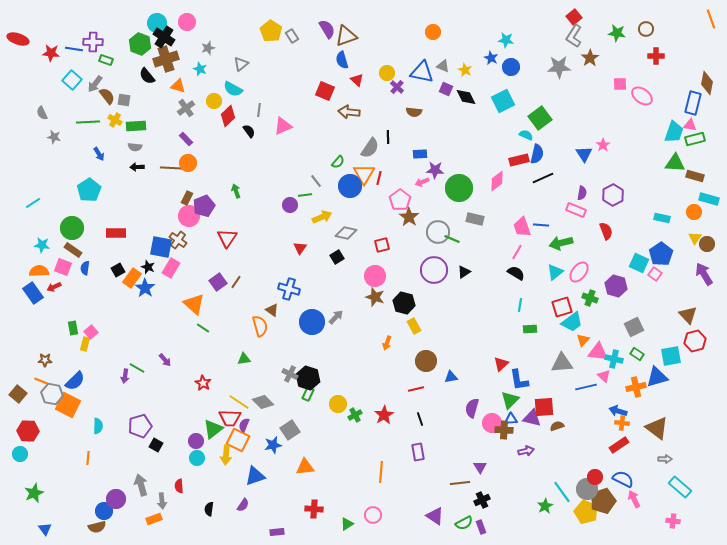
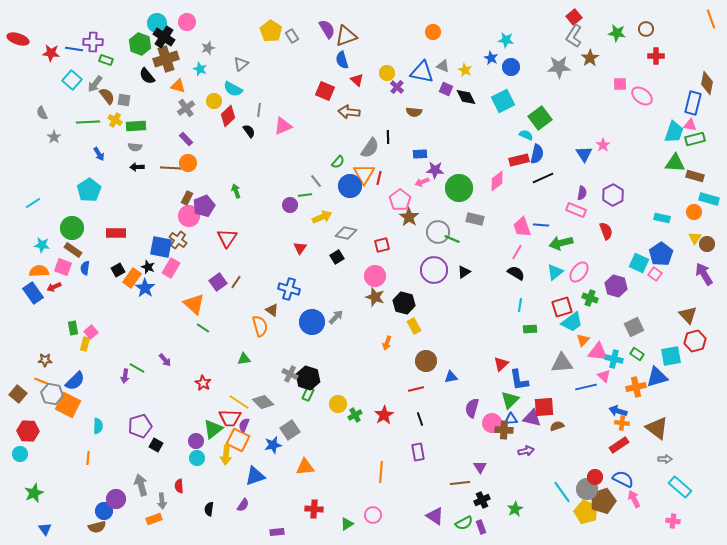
gray star at (54, 137): rotated 24 degrees clockwise
green star at (545, 506): moved 30 px left, 3 px down
